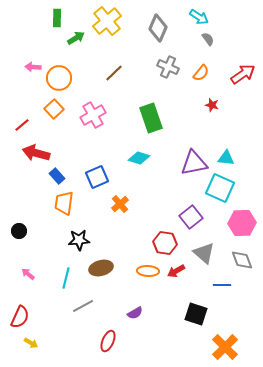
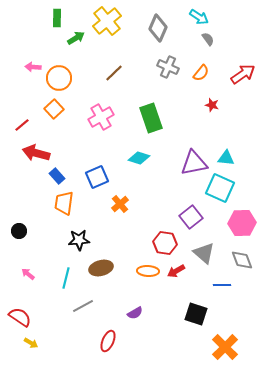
pink cross at (93, 115): moved 8 px right, 2 px down
red semicircle at (20, 317): rotated 80 degrees counterclockwise
